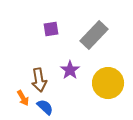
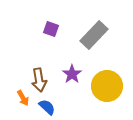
purple square: rotated 28 degrees clockwise
purple star: moved 2 px right, 4 px down
yellow circle: moved 1 px left, 3 px down
blue semicircle: moved 2 px right
